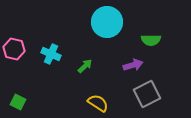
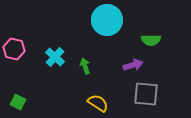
cyan circle: moved 2 px up
cyan cross: moved 4 px right, 3 px down; rotated 18 degrees clockwise
green arrow: rotated 63 degrees counterclockwise
gray square: moved 1 px left; rotated 32 degrees clockwise
